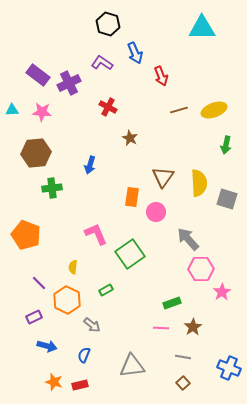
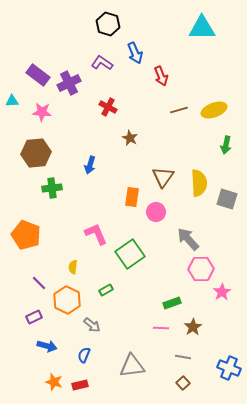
cyan triangle at (12, 110): moved 9 px up
